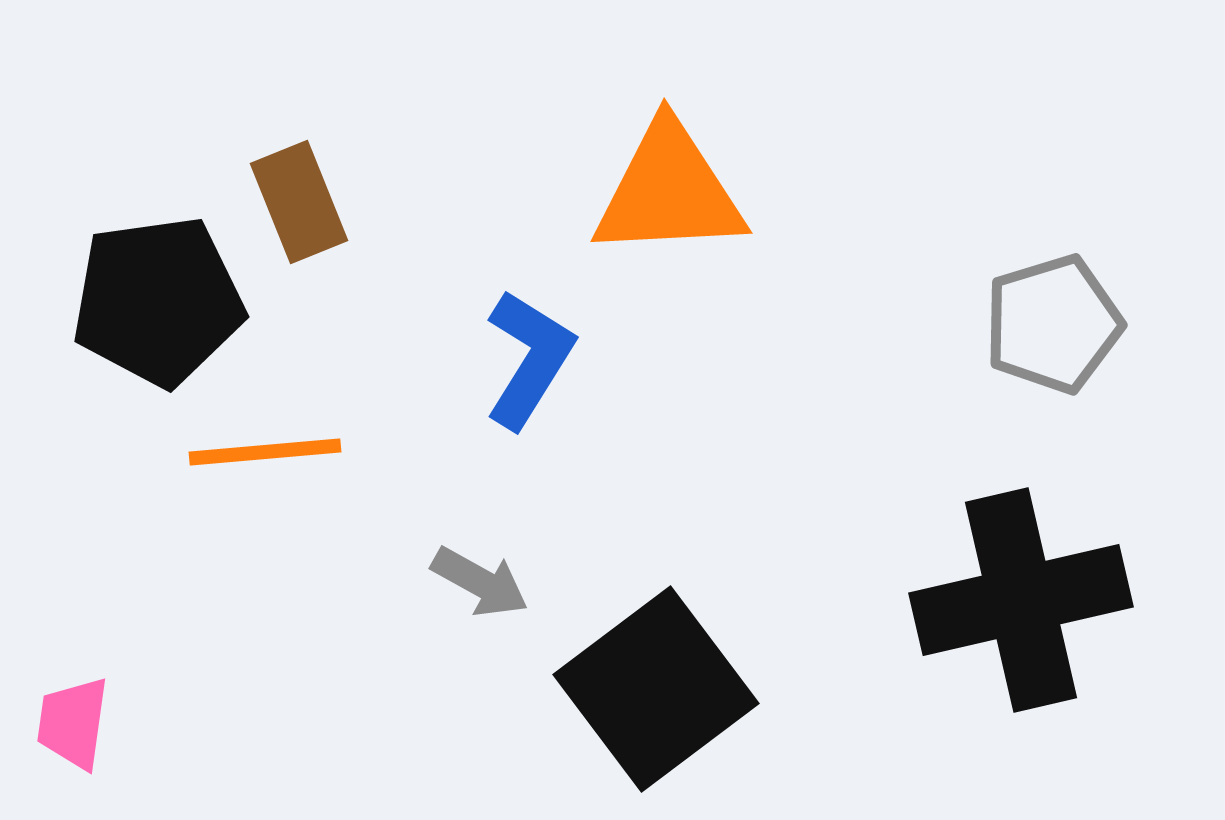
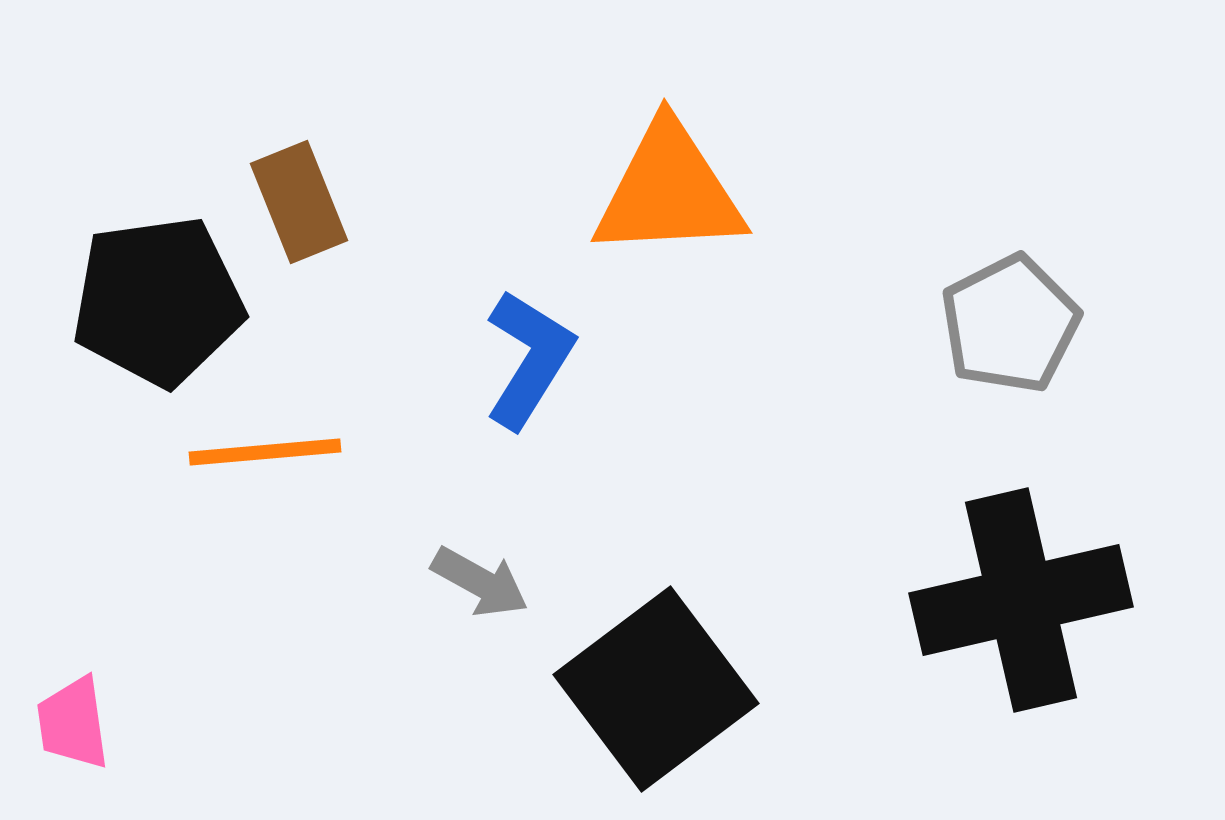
gray pentagon: moved 43 px left; rotated 10 degrees counterclockwise
pink trapezoid: rotated 16 degrees counterclockwise
